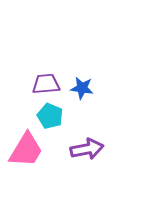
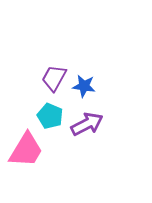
purple trapezoid: moved 8 px right, 6 px up; rotated 56 degrees counterclockwise
blue star: moved 2 px right, 2 px up
purple arrow: moved 25 px up; rotated 16 degrees counterclockwise
